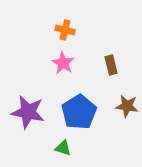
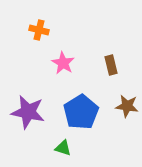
orange cross: moved 26 px left
blue pentagon: moved 2 px right
